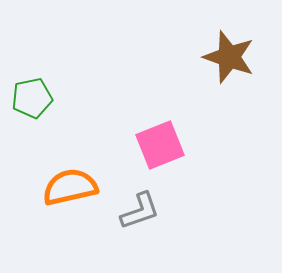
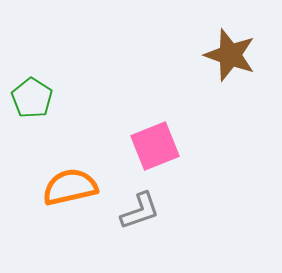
brown star: moved 1 px right, 2 px up
green pentagon: rotated 27 degrees counterclockwise
pink square: moved 5 px left, 1 px down
